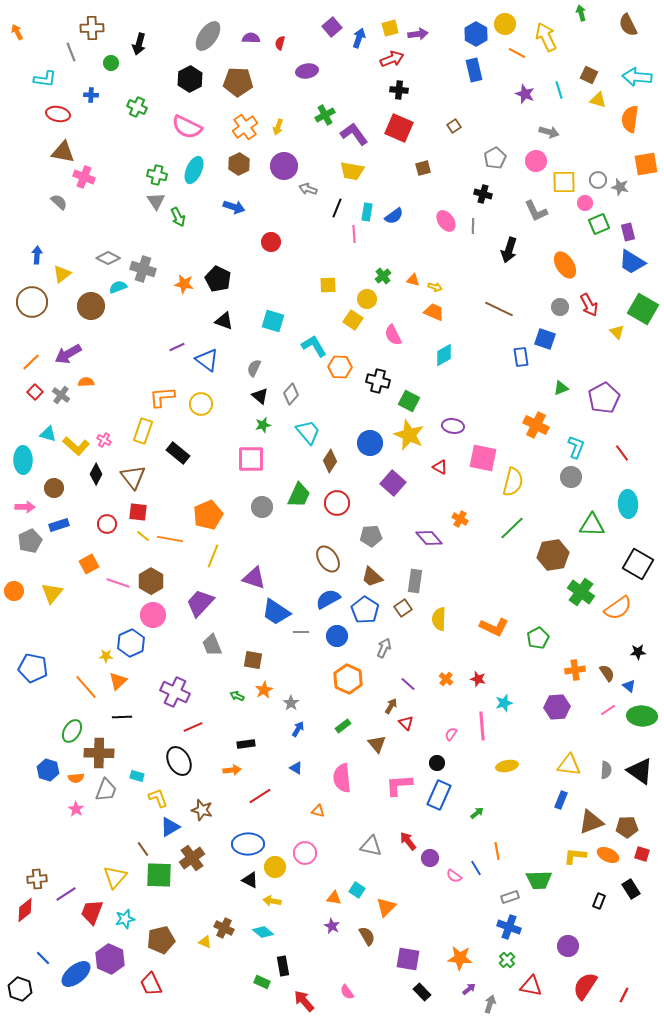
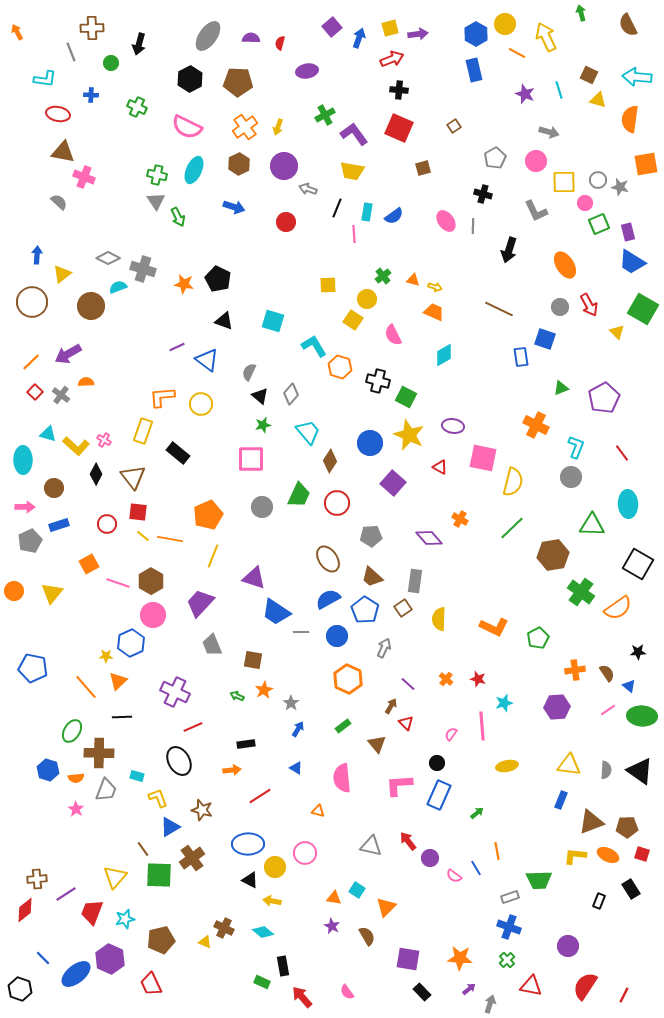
red circle at (271, 242): moved 15 px right, 20 px up
orange hexagon at (340, 367): rotated 15 degrees clockwise
gray semicircle at (254, 368): moved 5 px left, 4 px down
green square at (409, 401): moved 3 px left, 4 px up
red arrow at (304, 1001): moved 2 px left, 4 px up
